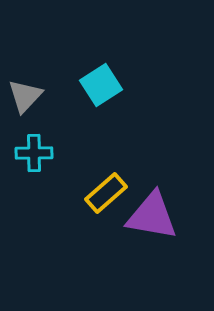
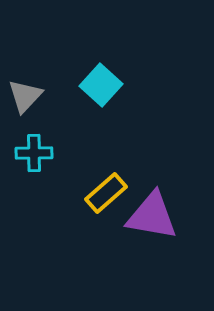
cyan square: rotated 15 degrees counterclockwise
